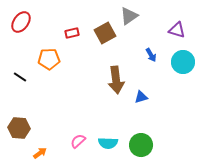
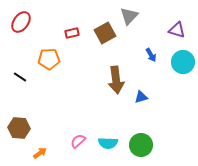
gray triangle: rotated 12 degrees counterclockwise
